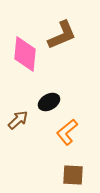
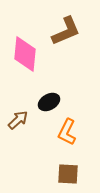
brown L-shape: moved 4 px right, 4 px up
orange L-shape: rotated 24 degrees counterclockwise
brown square: moved 5 px left, 1 px up
